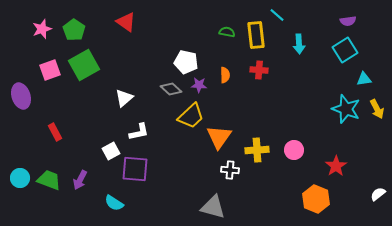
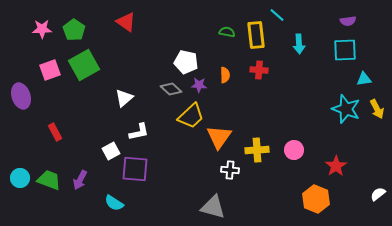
pink star: rotated 18 degrees clockwise
cyan square: rotated 30 degrees clockwise
